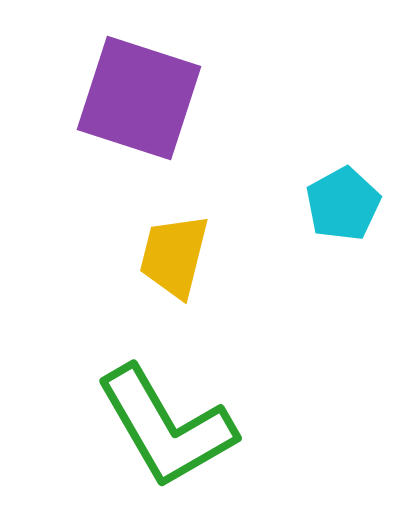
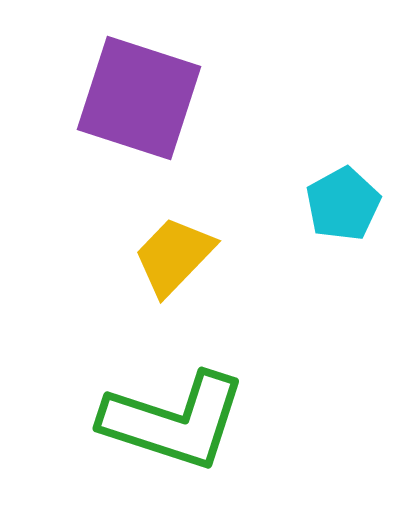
yellow trapezoid: rotated 30 degrees clockwise
green L-shape: moved 8 px right, 6 px up; rotated 42 degrees counterclockwise
